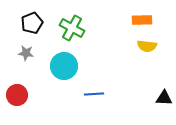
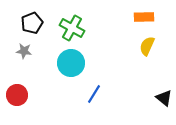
orange rectangle: moved 2 px right, 3 px up
yellow semicircle: rotated 108 degrees clockwise
gray star: moved 2 px left, 2 px up
cyan circle: moved 7 px right, 3 px up
blue line: rotated 54 degrees counterclockwise
black triangle: rotated 36 degrees clockwise
